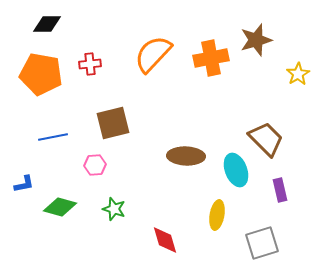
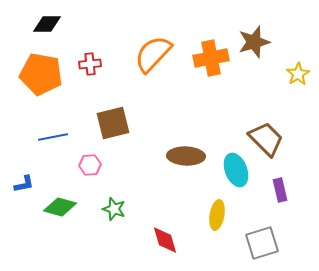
brown star: moved 2 px left, 2 px down
pink hexagon: moved 5 px left
